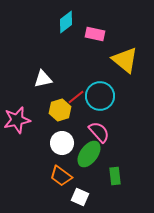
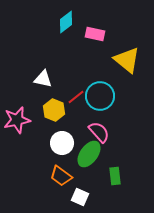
yellow triangle: moved 2 px right
white triangle: rotated 24 degrees clockwise
yellow hexagon: moved 6 px left; rotated 20 degrees counterclockwise
